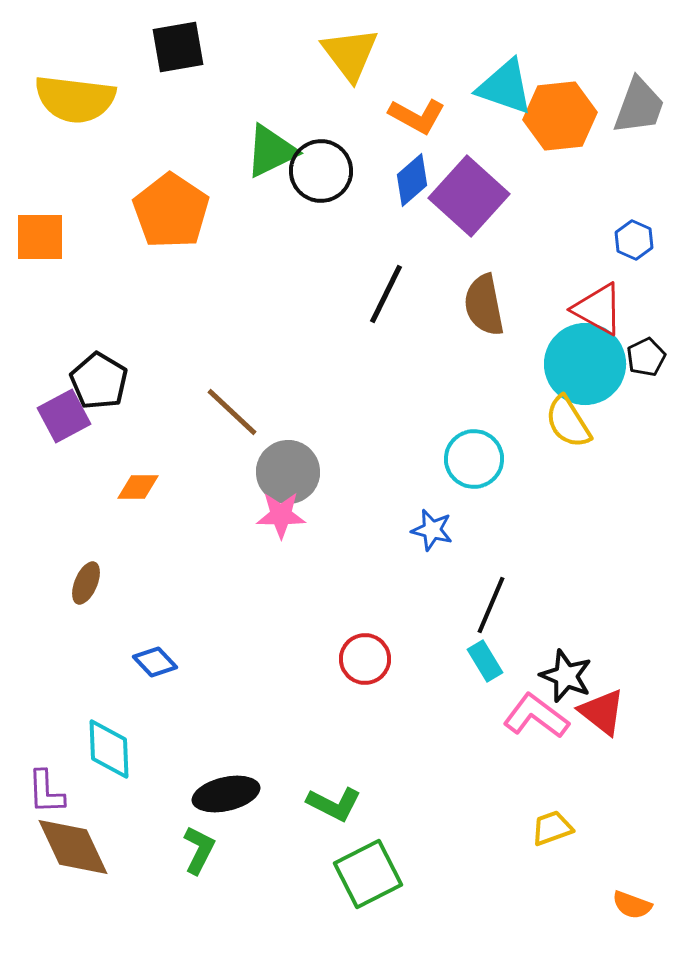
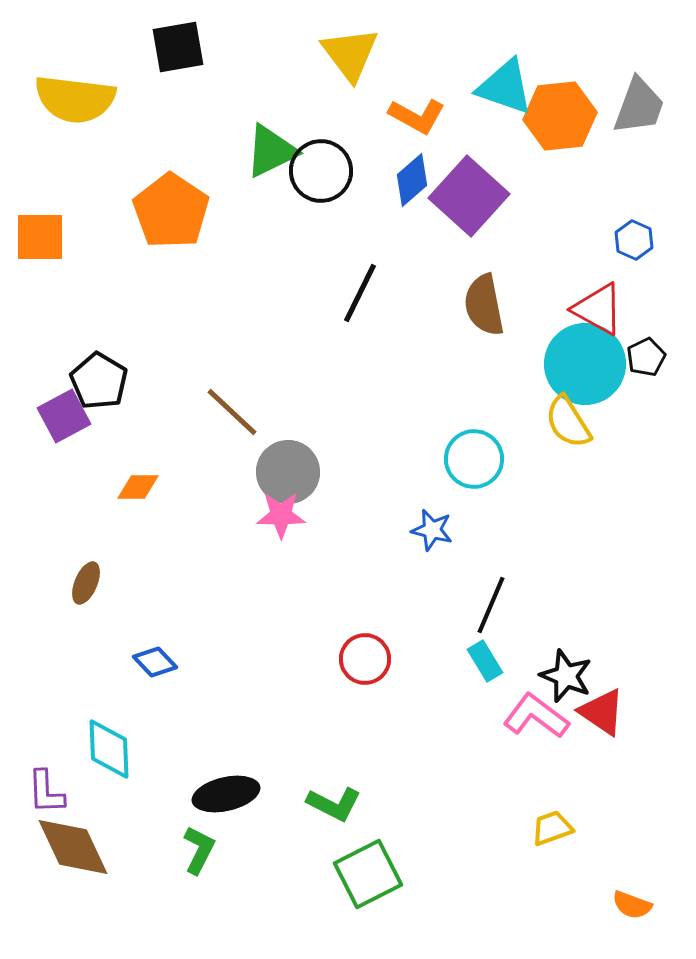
black line at (386, 294): moved 26 px left, 1 px up
red triangle at (602, 712): rotated 4 degrees counterclockwise
